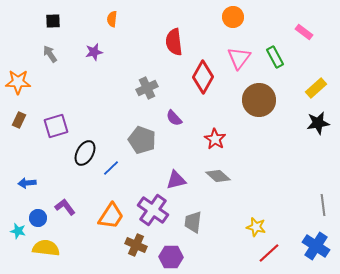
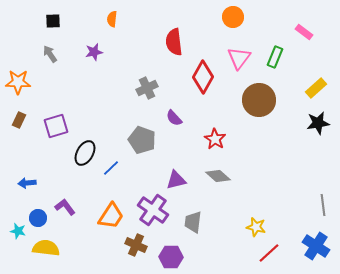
green rectangle: rotated 50 degrees clockwise
